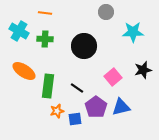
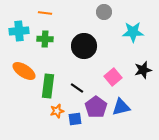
gray circle: moved 2 px left
cyan cross: rotated 36 degrees counterclockwise
